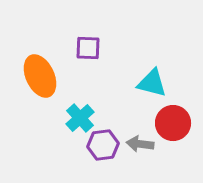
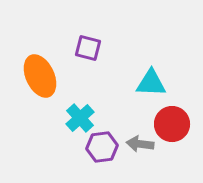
purple square: rotated 12 degrees clockwise
cyan triangle: moved 1 px left; rotated 12 degrees counterclockwise
red circle: moved 1 px left, 1 px down
purple hexagon: moved 1 px left, 2 px down
